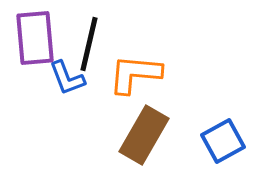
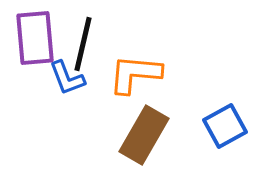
black line: moved 6 px left
blue square: moved 2 px right, 15 px up
